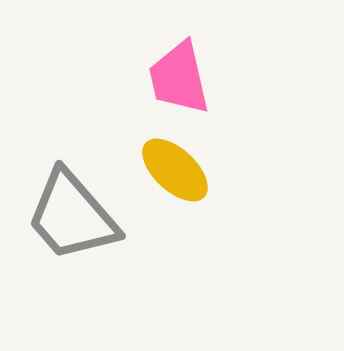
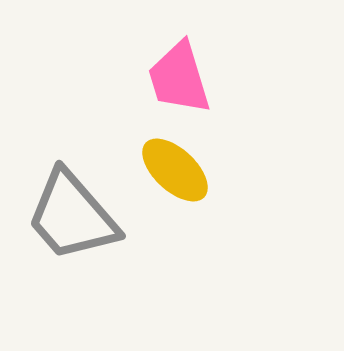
pink trapezoid: rotated 4 degrees counterclockwise
